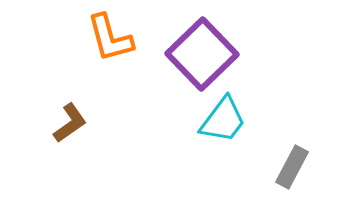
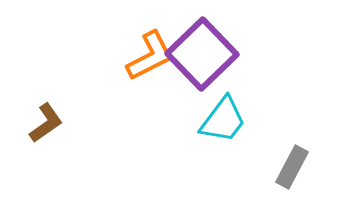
orange L-shape: moved 40 px right, 18 px down; rotated 102 degrees counterclockwise
brown L-shape: moved 24 px left
